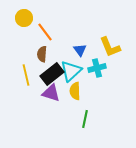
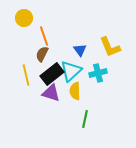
orange line: moved 1 px left, 4 px down; rotated 18 degrees clockwise
brown semicircle: rotated 21 degrees clockwise
cyan cross: moved 1 px right, 5 px down
